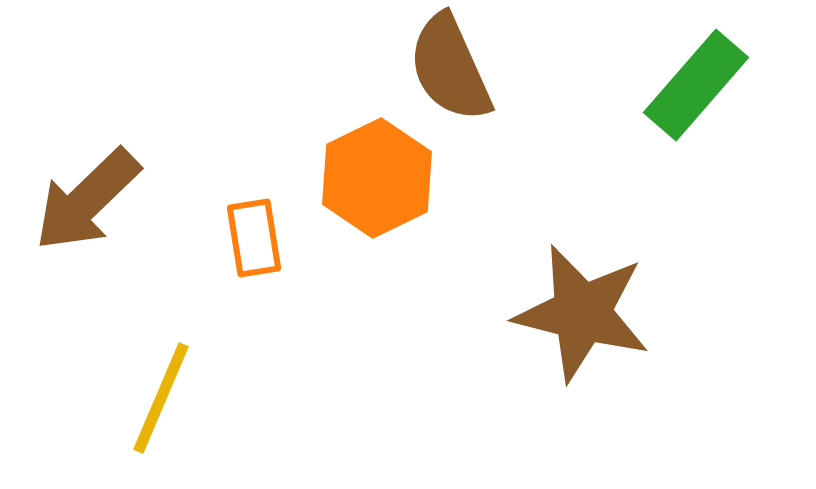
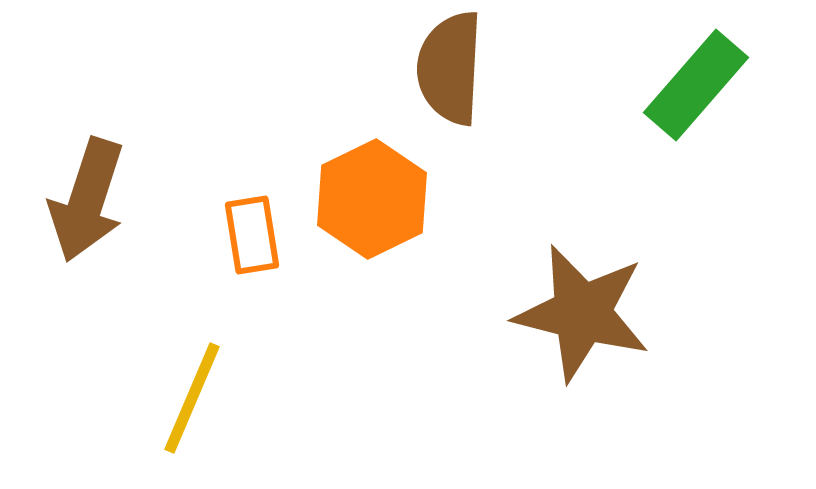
brown semicircle: rotated 27 degrees clockwise
orange hexagon: moved 5 px left, 21 px down
brown arrow: rotated 28 degrees counterclockwise
orange rectangle: moved 2 px left, 3 px up
yellow line: moved 31 px right
